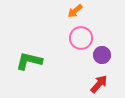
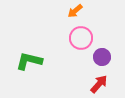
purple circle: moved 2 px down
